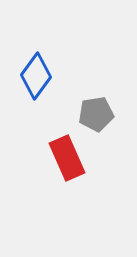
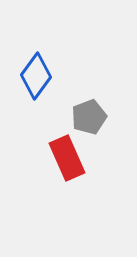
gray pentagon: moved 7 px left, 3 px down; rotated 12 degrees counterclockwise
